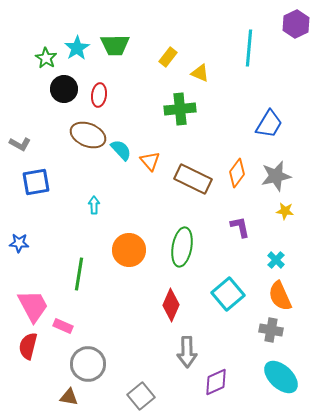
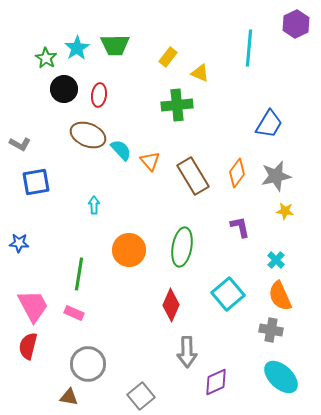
green cross: moved 3 px left, 4 px up
brown rectangle: moved 3 px up; rotated 33 degrees clockwise
pink rectangle: moved 11 px right, 13 px up
